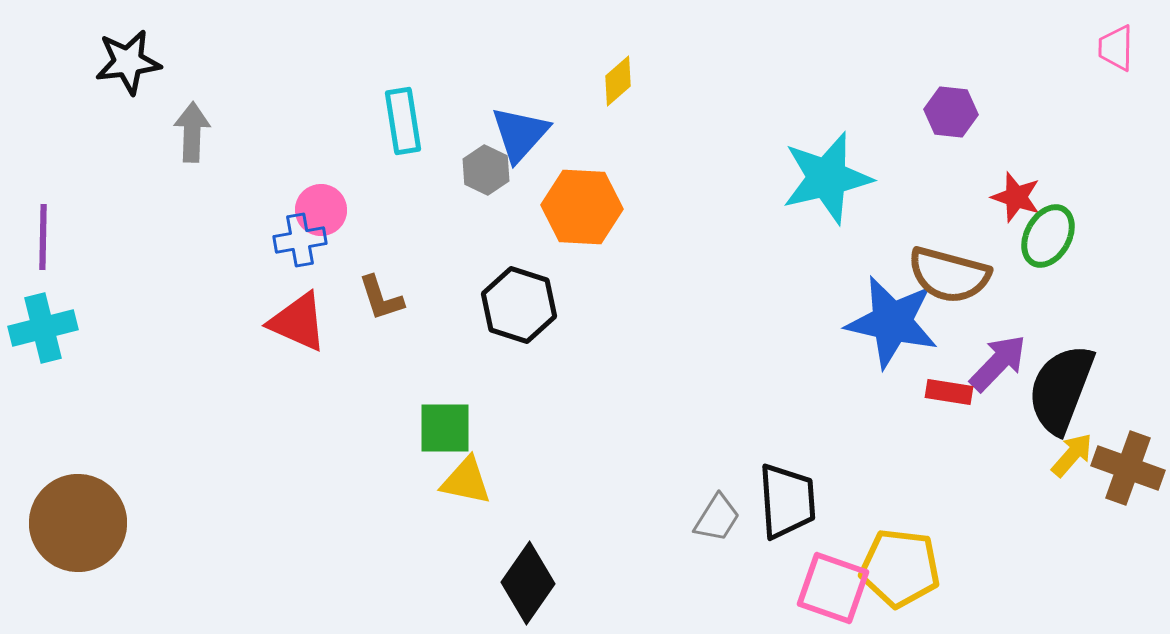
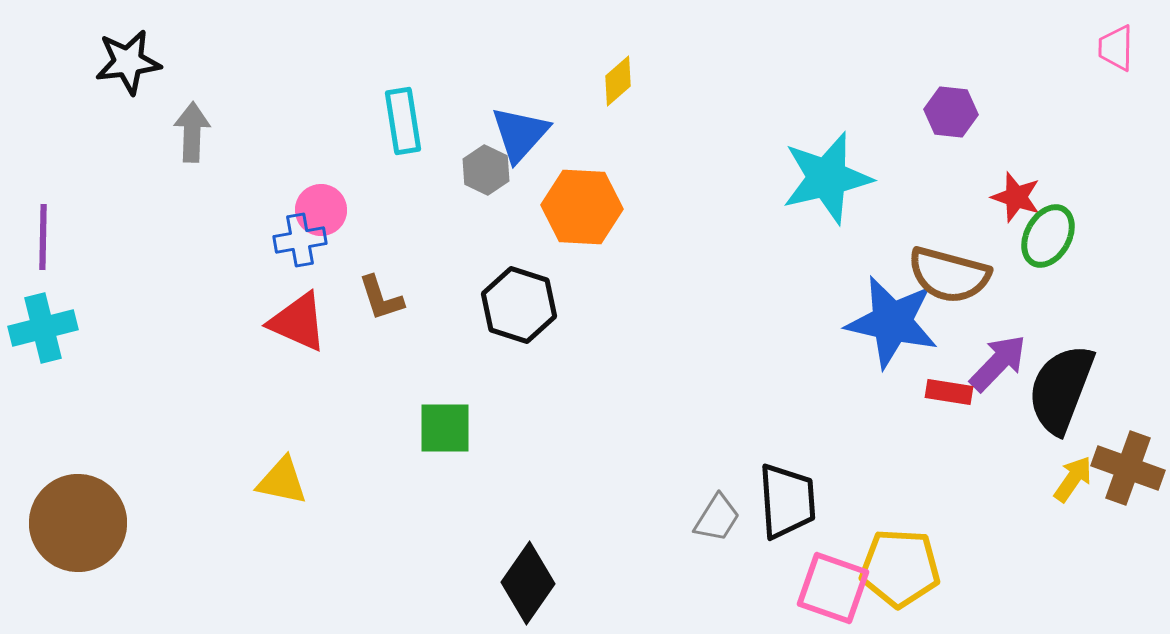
yellow arrow: moved 1 px right, 24 px down; rotated 6 degrees counterclockwise
yellow triangle: moved 184 px left
yellow pentagon: rotated 4 degrees counterclockwise
